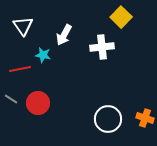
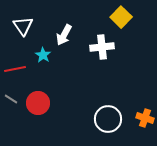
cyan star: rotated 21 degrees clockwise
red line: moved 5 px left
